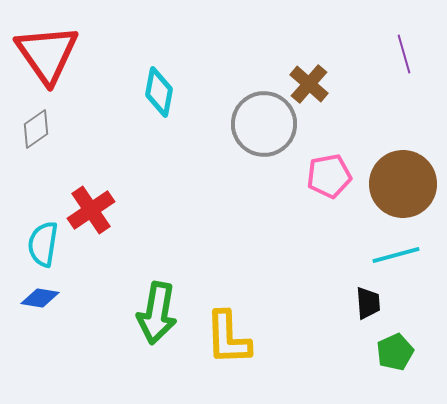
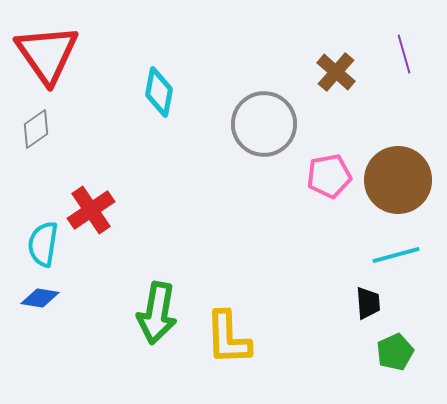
brown cross: moved 27 px right, 12 px up
brown circle: moved 5 px left, 4 px up
